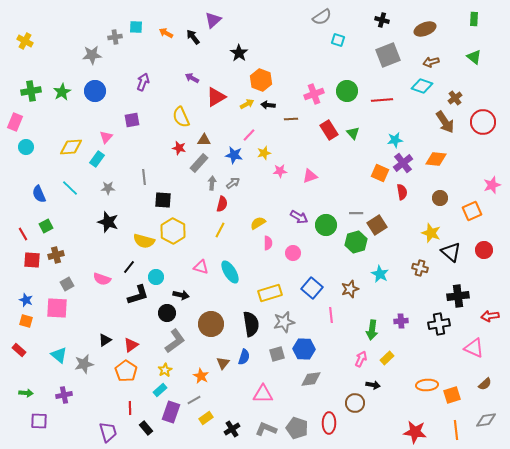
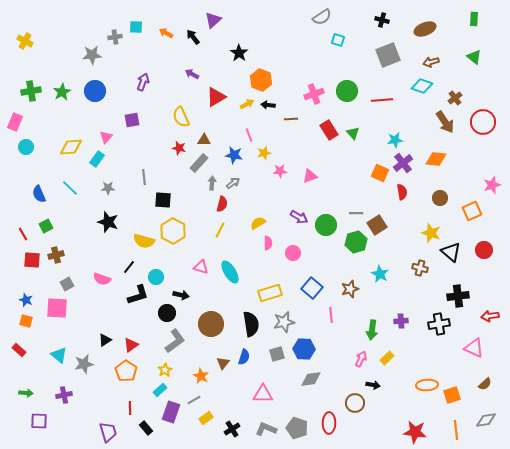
purple arrow at (192, 78): moved 4 px up
pink line at (249, 135): rotated 64 degrees counterclockwise
